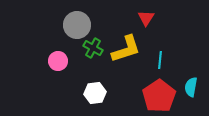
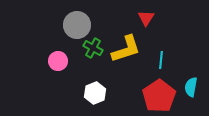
cyan line: moved 1 px right
white hexagon: rotated 15 degrees counterclockwise
